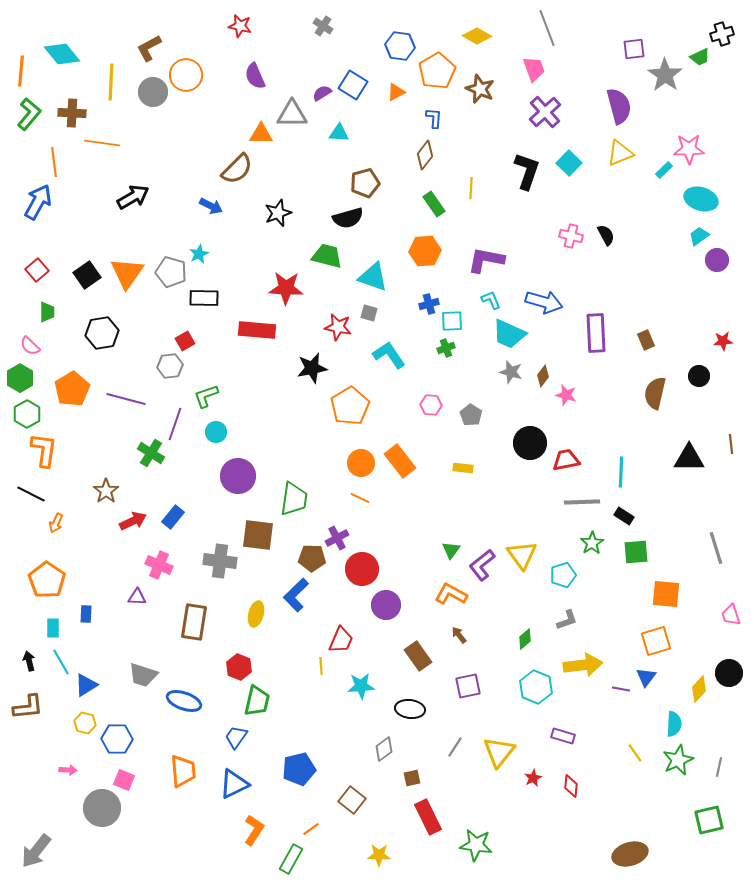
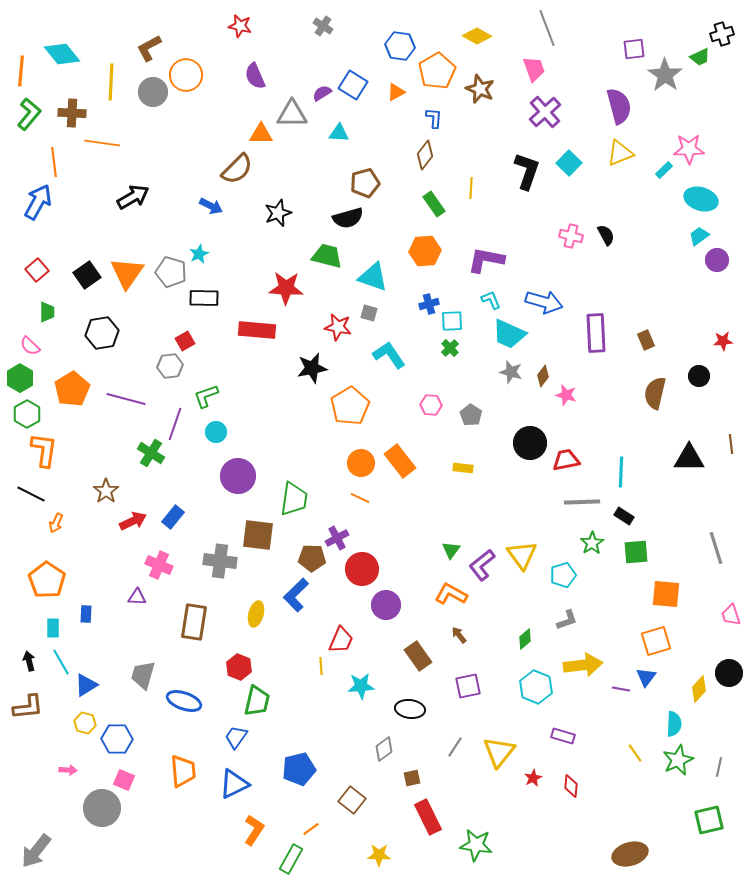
green cross at (446, 348): moved 4 px right; rotated 24 degrees counterclockwise
gray trapezoid at (143, 675): rotated 88 degrees clockwise
